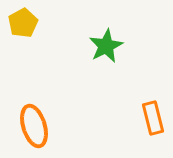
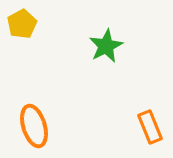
yellow pentagon: moved 1 px left, 1 px down
orange rectangle: moved 3 px left, 9 px down; rotated 8 degrees counterclockwise
